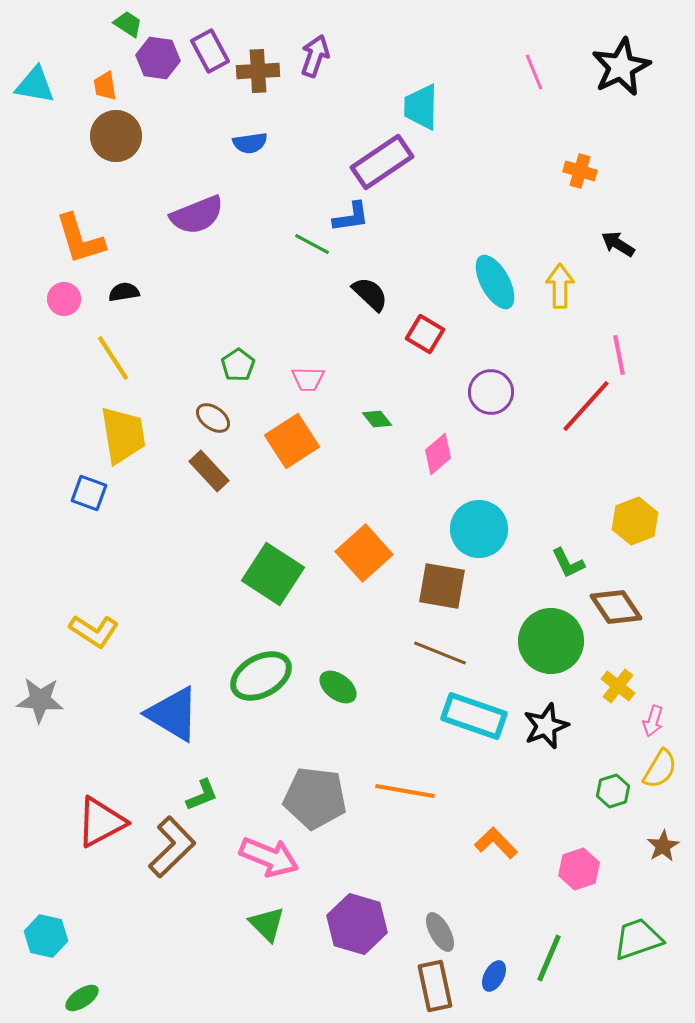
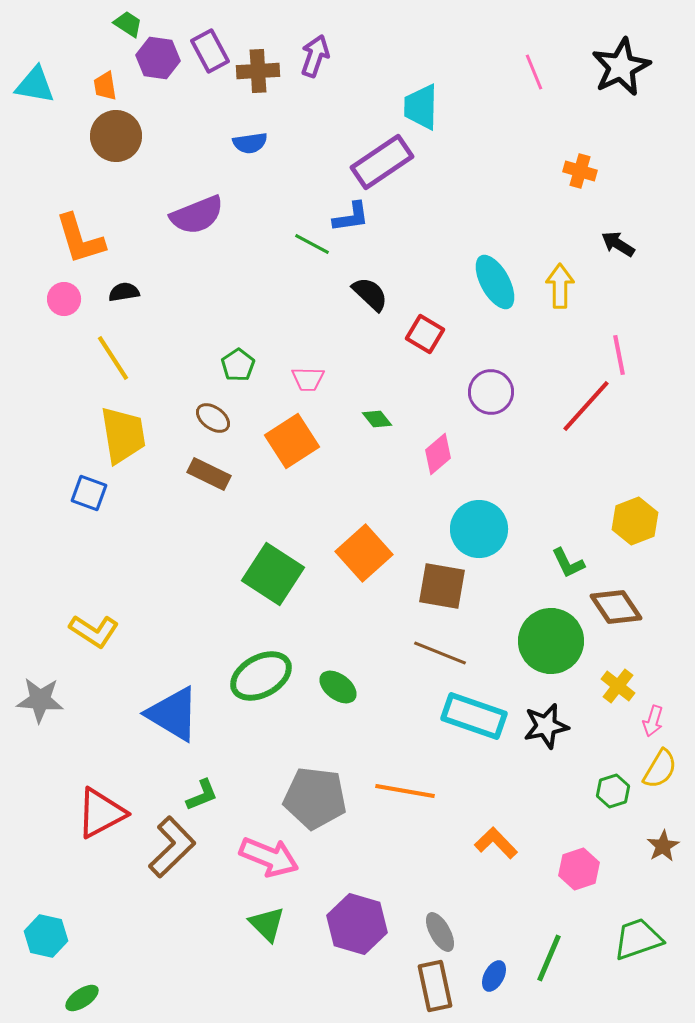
brown rectangle at (209, 471): moved 3 px down; rotated 21 degrees counterclockwise
black star at (546, 726): rotated 9 degrees clockwise
red triangle at (101, 822): moved 9 px up
